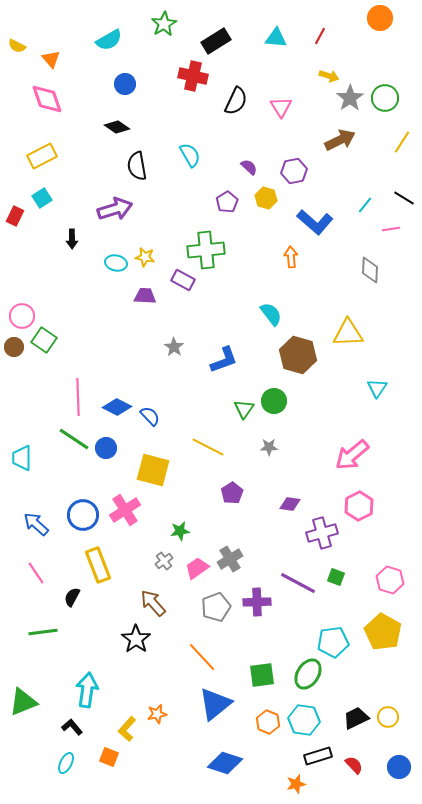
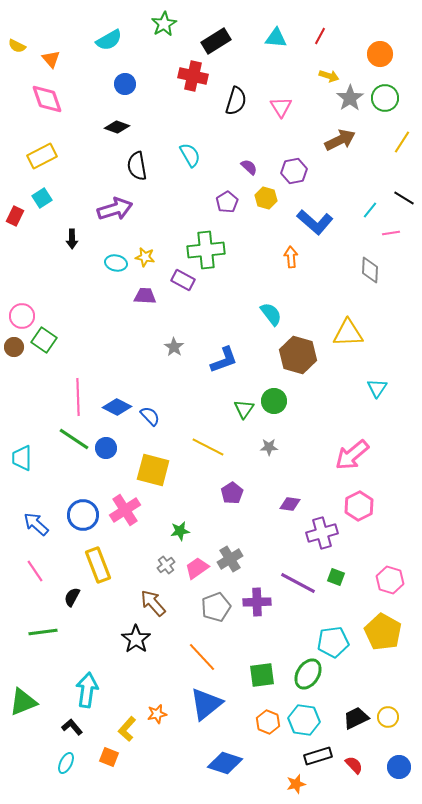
orange circle at (380, 18): moved 36 px down
black semicircle at (236, 101): rotated 8 degrees counterclockwise
black diamond at (117, 127): rotated 15 degrees counterclockwise
cyan line at (365, 205): moved 5 px right, 5 px down
pink line at (391, 229): moved 4 px down
gray cross at (164, 561): moved 2 px right, 4 px down
pink line at (36, 573): moved 1 px left, 2 px up
blue triangle at (215, 704): moved 9 px left
